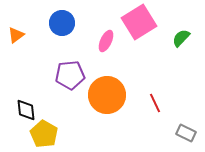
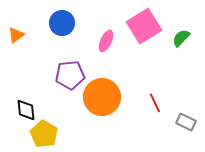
pink square: moved 5 px right, 4 px down
orange circle: moved 5 px left, 2 px down
gray rectangle: moved 11 px up
